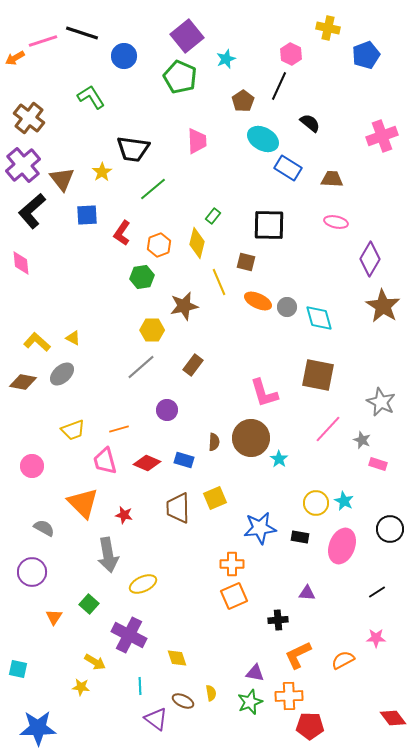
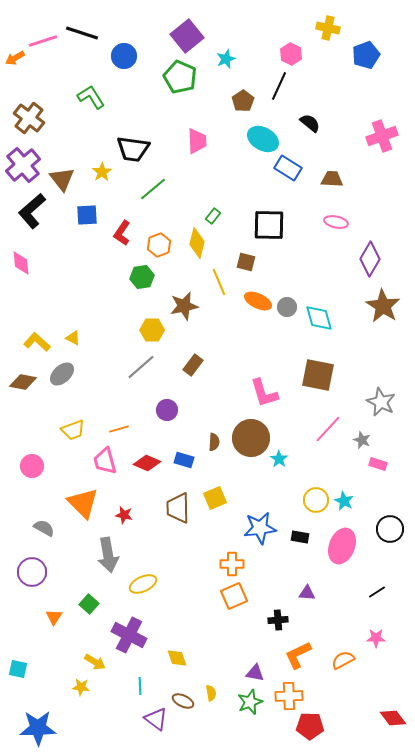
yellow circle at (316, 503): moved 3 px up
